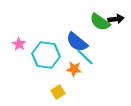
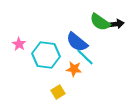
black arrow: moved 5 px down
